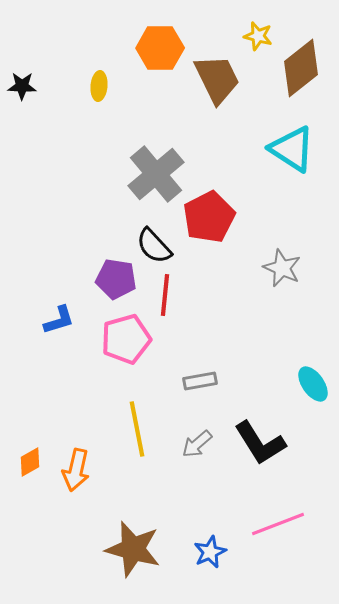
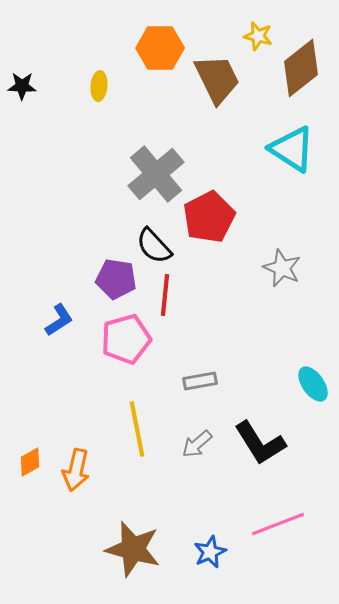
blue L-shape: rotated 16 degrees counterclockwise
